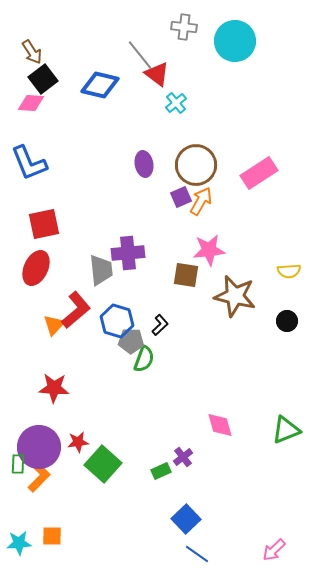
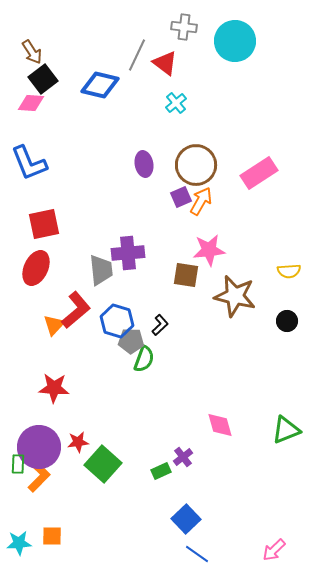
gray line at (140, 55): moved 3 px left; rotated 64 degrees clockwise
red triangle at (157, 74): moved 8 px right, 11 px up
